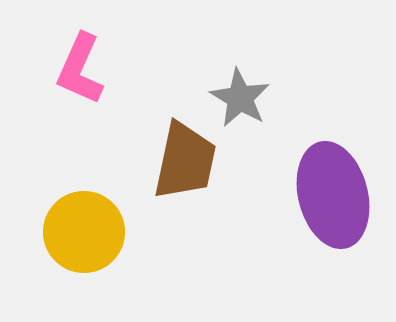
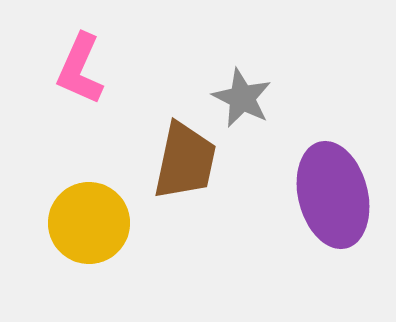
gray star: moved 2 px right; rotated 4 degrees counterclockwise
yellow circle: moved 5 px right, 9 px up
